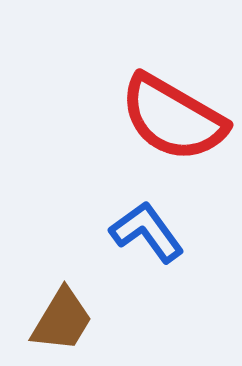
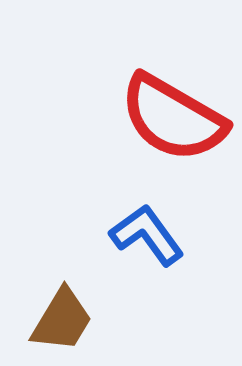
blue L-shape: moved 3 px down
